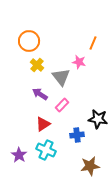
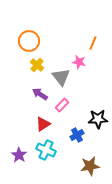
black star: rotated 12 degrees counterclockwise
blue cross: rotated 24 degrees counterclockwise
